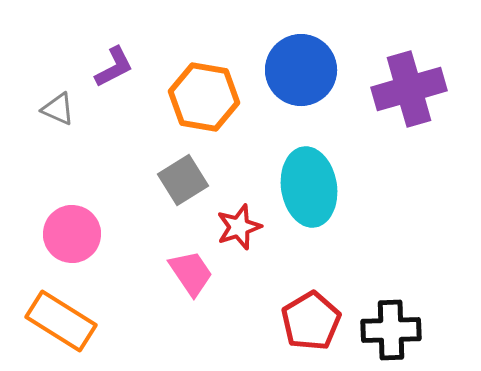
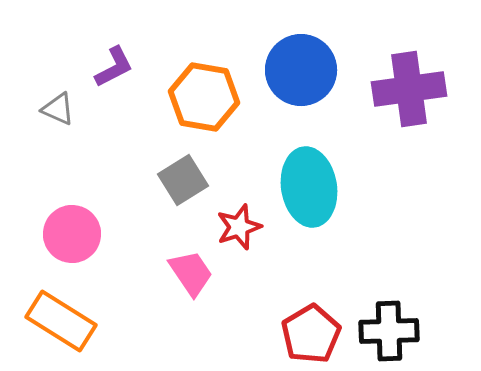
purple cross: rotated 8 degrees clockwise
red pentagon: moved 13 px down
black cross: moved 2 px left, 1 px down
